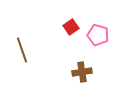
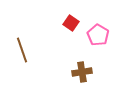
red square: moved 4 px up; rotated 21 degrees counterclockwise
pink pentagon: rotated 15 degrees clockwise
